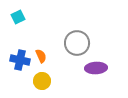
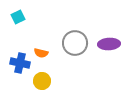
gray circle: moved 2 px left
orange semicircle: moved 3 px up; rotated 128 degrees clockwise
blue cross: moved 3 px down
purple ellipse: moved 13 px right, 24 px up
